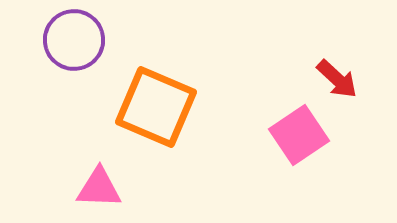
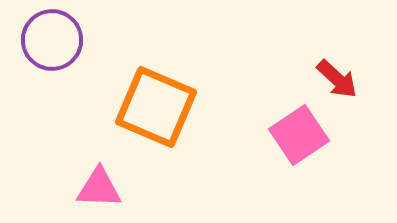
purple circle: moved 22 px left
